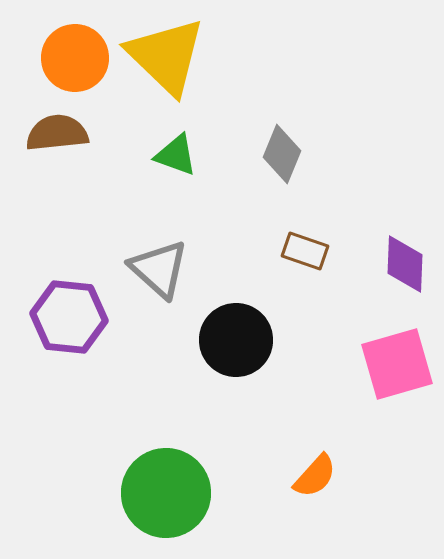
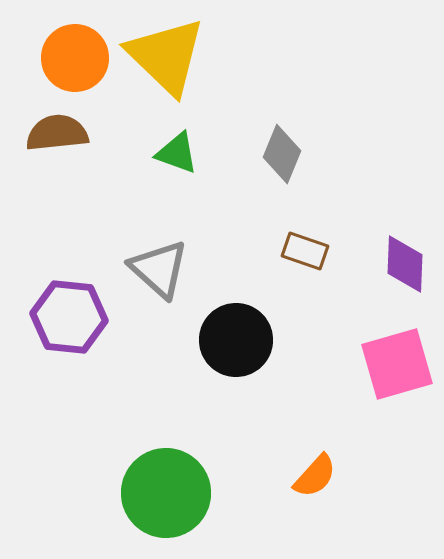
green triangle: moved 1 px right, 2 px up
